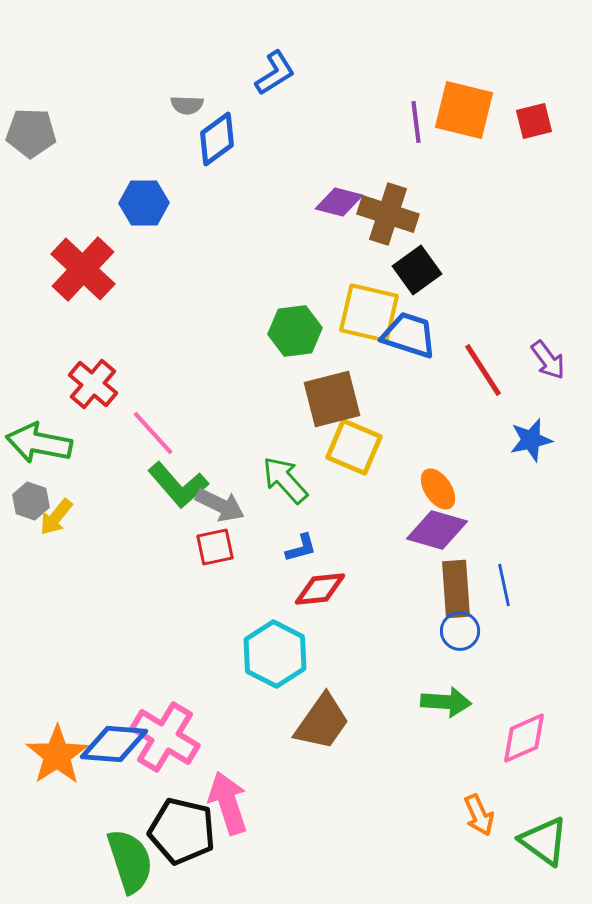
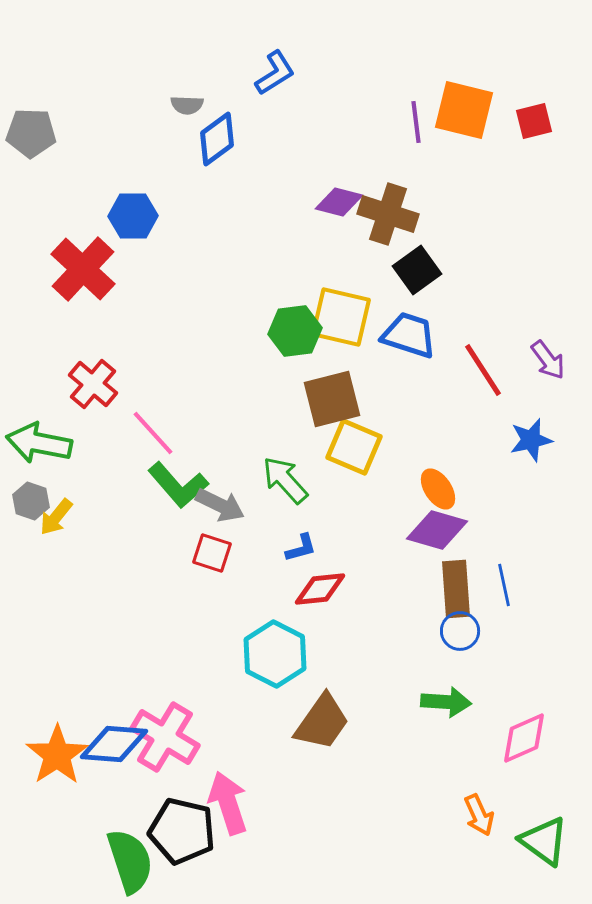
blue hexagon at (144, 203): moved 11 px left, 13 px down
yellow square at (369, 313): moved 28 px left, 4 px down
red square at (215, 547): moved 3 px left, 6 px down; rotated 30 degrees clockwise
